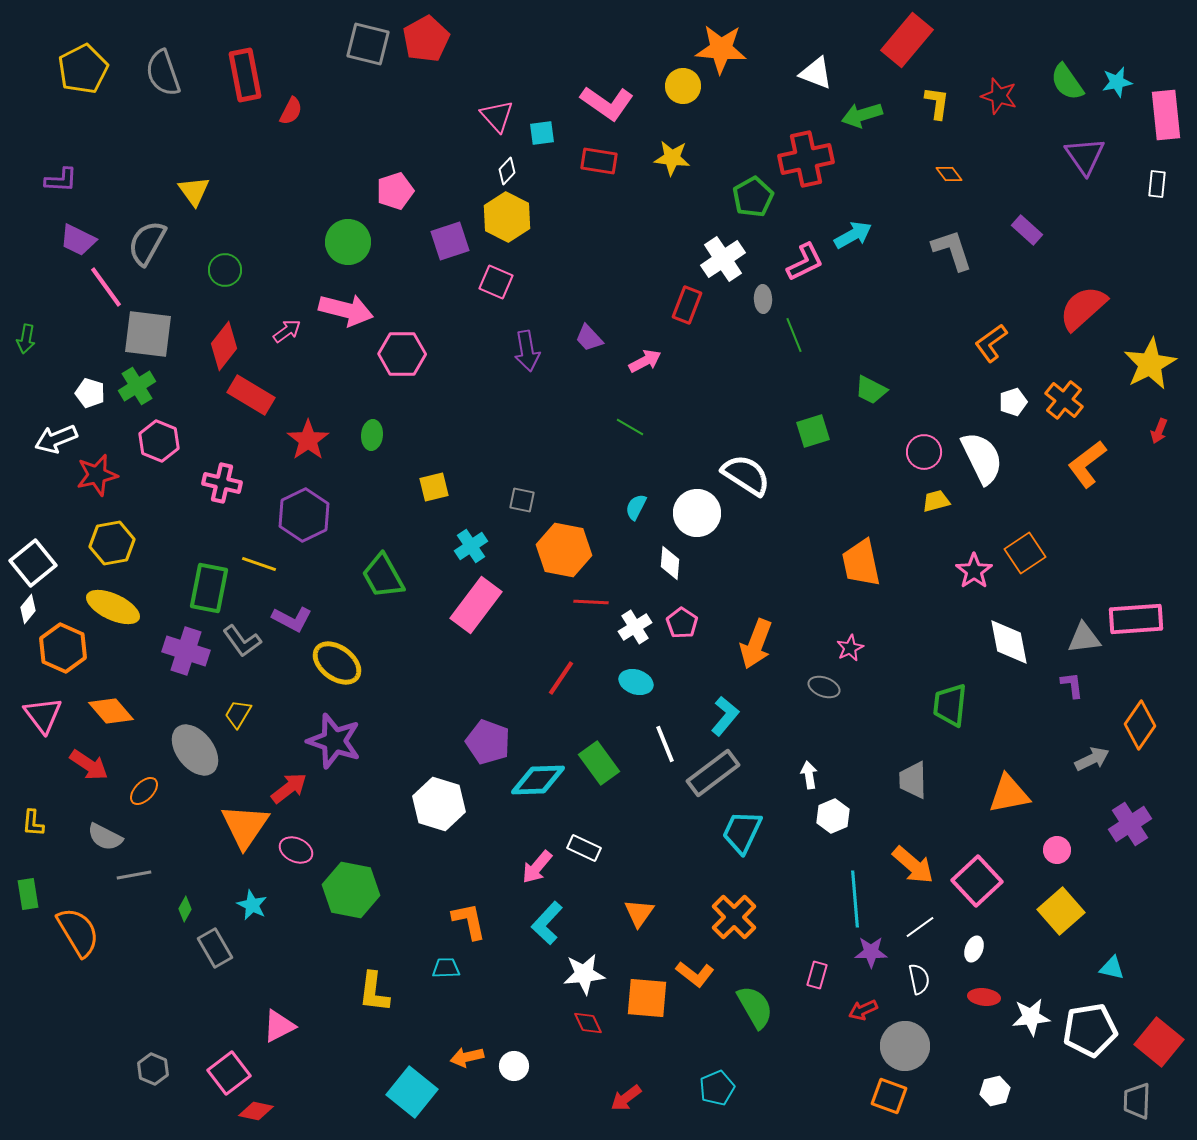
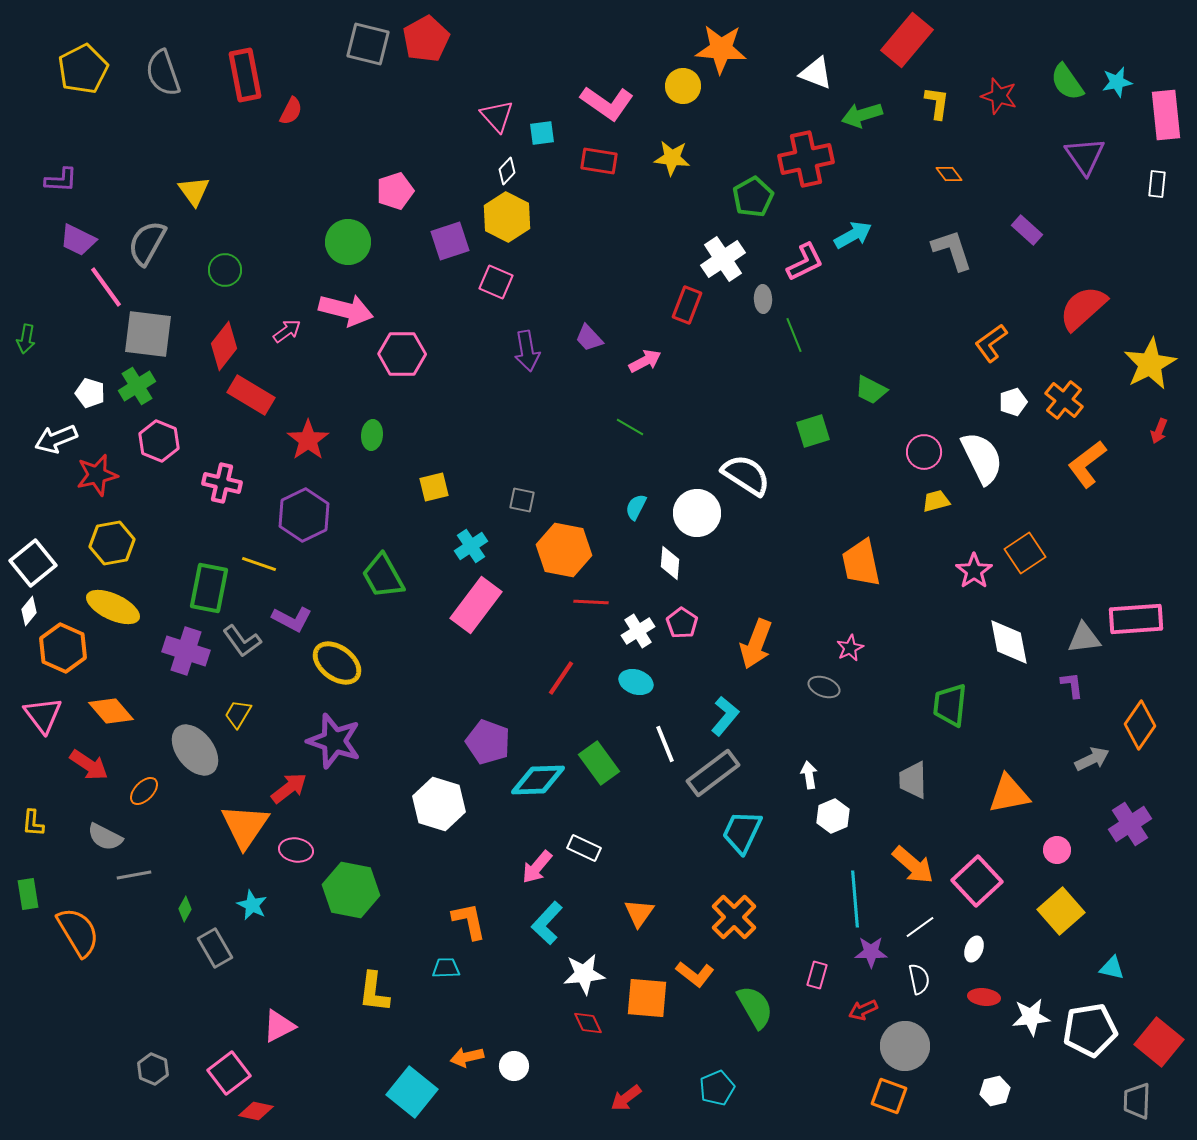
white diamond at (28, 609): moved 1 px right, 2 px down
white cross at (635, 627): moved 3 px right, 4 px down
pink ellipse at (296, 850): rotated 16 degrees counterclockwise
